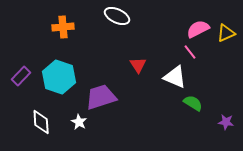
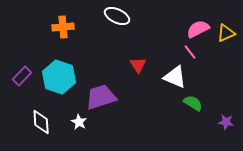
purple rectangle: moved 1 px right
